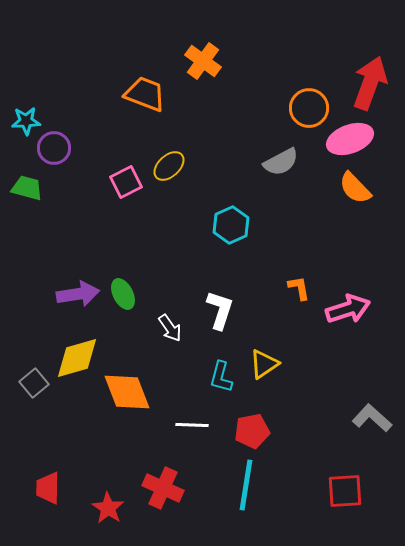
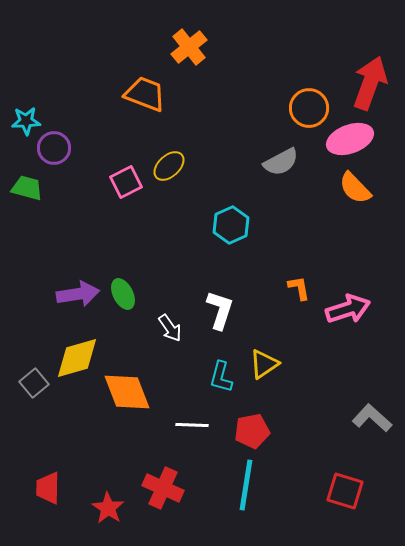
orange cross: moved 14 px left, 14 px up; rotated 15 degrees clockwise
red square: rotated 21 degrees clockwise
